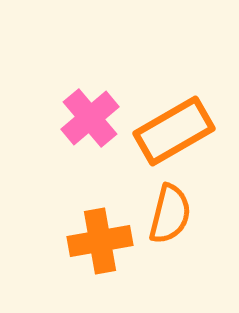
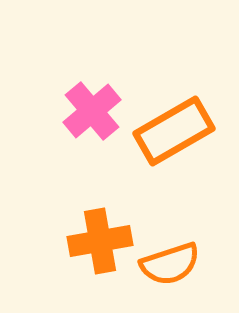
pink cross: moved 2 px right, 7 px up
orange semicircle: moved 50 px down; rotated 58 degrees clockwise
